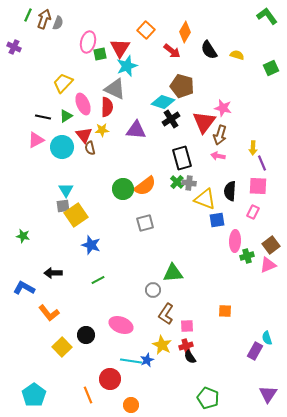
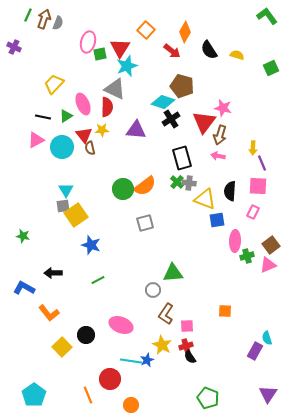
yellow trapezoid at (63, 83): moved 9 px left, 1 px down
